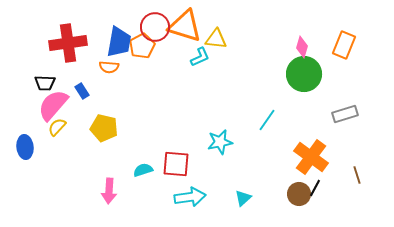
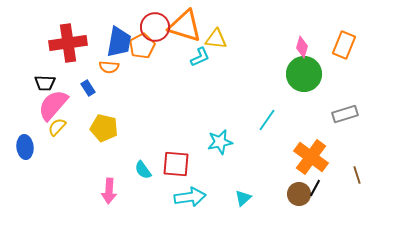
blue rectangle: moved 6 px right, 3 px up
cyan semicircle: rotated 108 degrees counterclockwise
